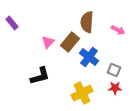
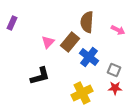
purple rectangle: rotated 64 degrees clockwise
